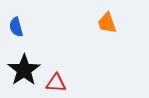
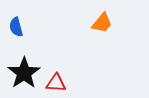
orange trapezoid: moved 5 px left; rotated 120 degrees counterclockwise
black star: moved 3 px down
